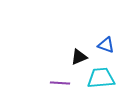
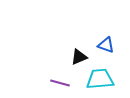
cyan trapezoid: moved 1 px left, 1 px down
purple line: rotated 12 degrees clockwise
